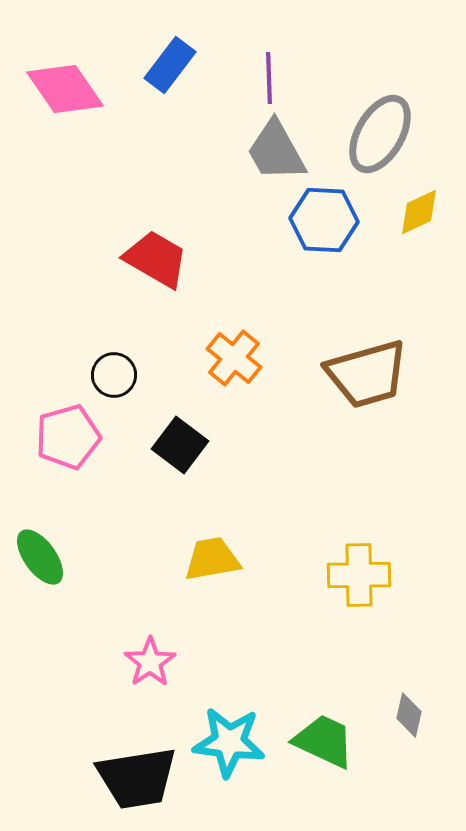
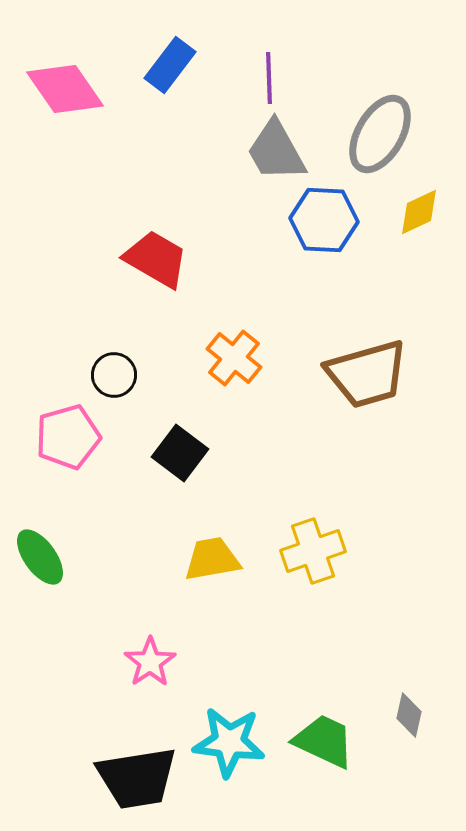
black square: moved 8 px down
yellow cross: moved 46 px left, 24 px up; rotated 18 degrees counterclockwise
